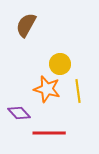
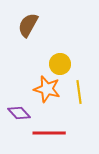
brown semicircle: moved 2 px right
yellow line: moved 1 px right, 1 px down
